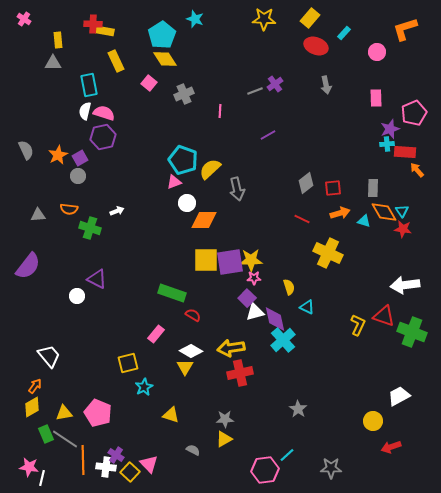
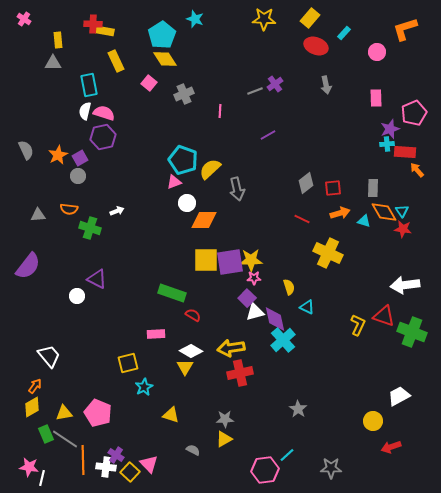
pink rectangle at (156, 334): rotated 48 degrees clockwise
